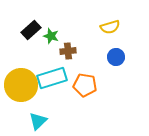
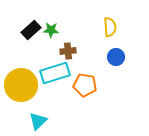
yellow semicircle: rotated 78 degrees counterclockwise
green star: moved 6 px up; rotated 14 degrees counterclockwise
cyan rectangle: moved 3 px right, 5 px up
